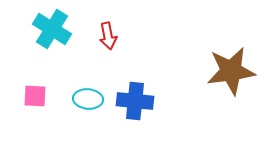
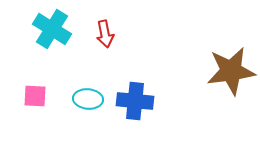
red arrow: moved 3 px left, 2 px up
